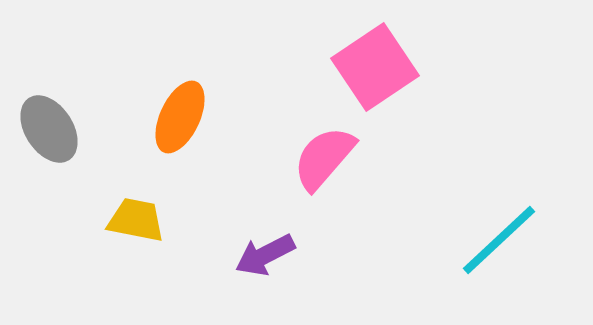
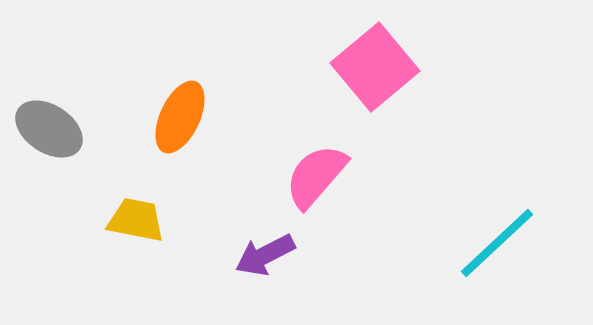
pink square: rotated 6 degrees counterclockwise
gray ellipse: rotated 24 degrees counterclockwise
pink semicircle: moved 8 px left, 18 px down
cyan line: moved 2 px left, 3 px down
